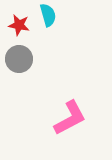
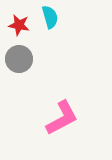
cyan semicircle: moved 2 px right, 2 px down
pink L-shape: moved 8 px left
